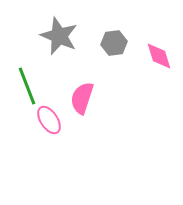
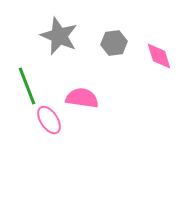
pink semicircle: rotated 80 degrees clockwise
